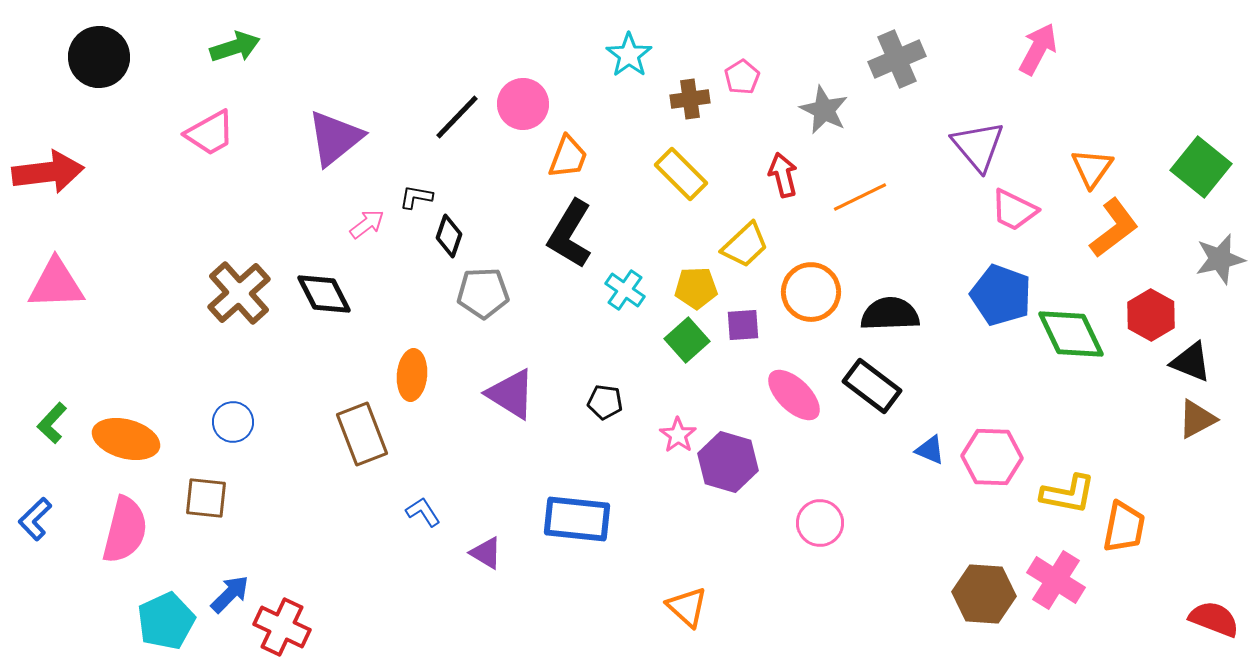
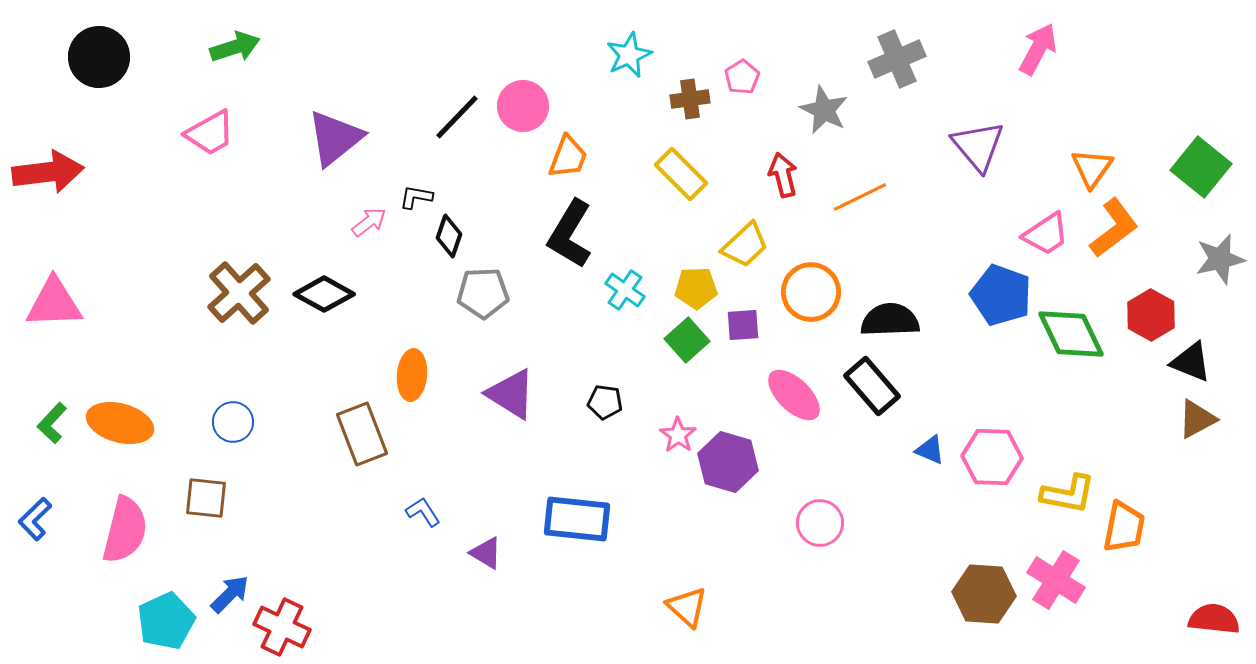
cyan star at (629, 55): rotated 12 degrees clockwise
pink circle at (523, 104): moved 2 px down
pink trapezoid at (1014, 210): moved 32 px right, 24 px down; rotated 60 degrees counterclockwise
pink arrow at (367, 224): moved 2 px right, 2 px up
pink triangle at (56, 284): moved 2 px left, 19 px down
black diamond at (324, 294): rotated 34 degrees counterclockwise
black semicircle at (890, 314): moved 6 px down
black rectangle at (872, 386): rotated 12 degrees clockwise
orange ellipse at (126, 439): moved 6 px left, 16 px up
red semicircle at (1214, 619): rotated 15 degrees counterclockwise
